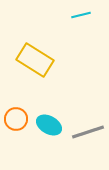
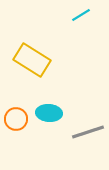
cyan line: rotated 18 degrees counterclockwise
yellow rectangle: moved 3 px left
cyan ellipse: moved 12 px up; rotated 25 degrees counterclockwise
